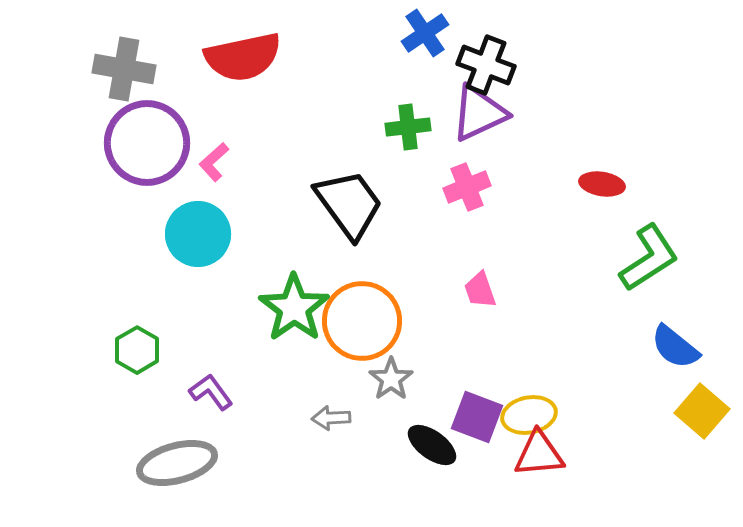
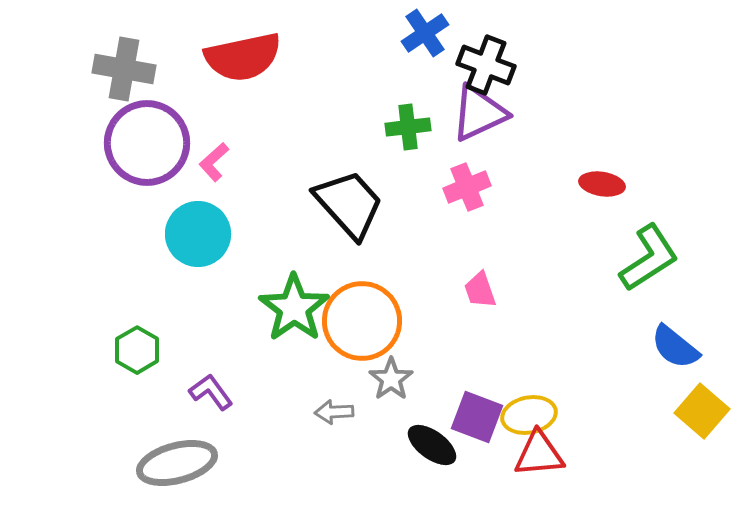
black trapezoid: rotated 6 degrees counterclockwise
gray arrow: moved 3 px right, 6 px up
